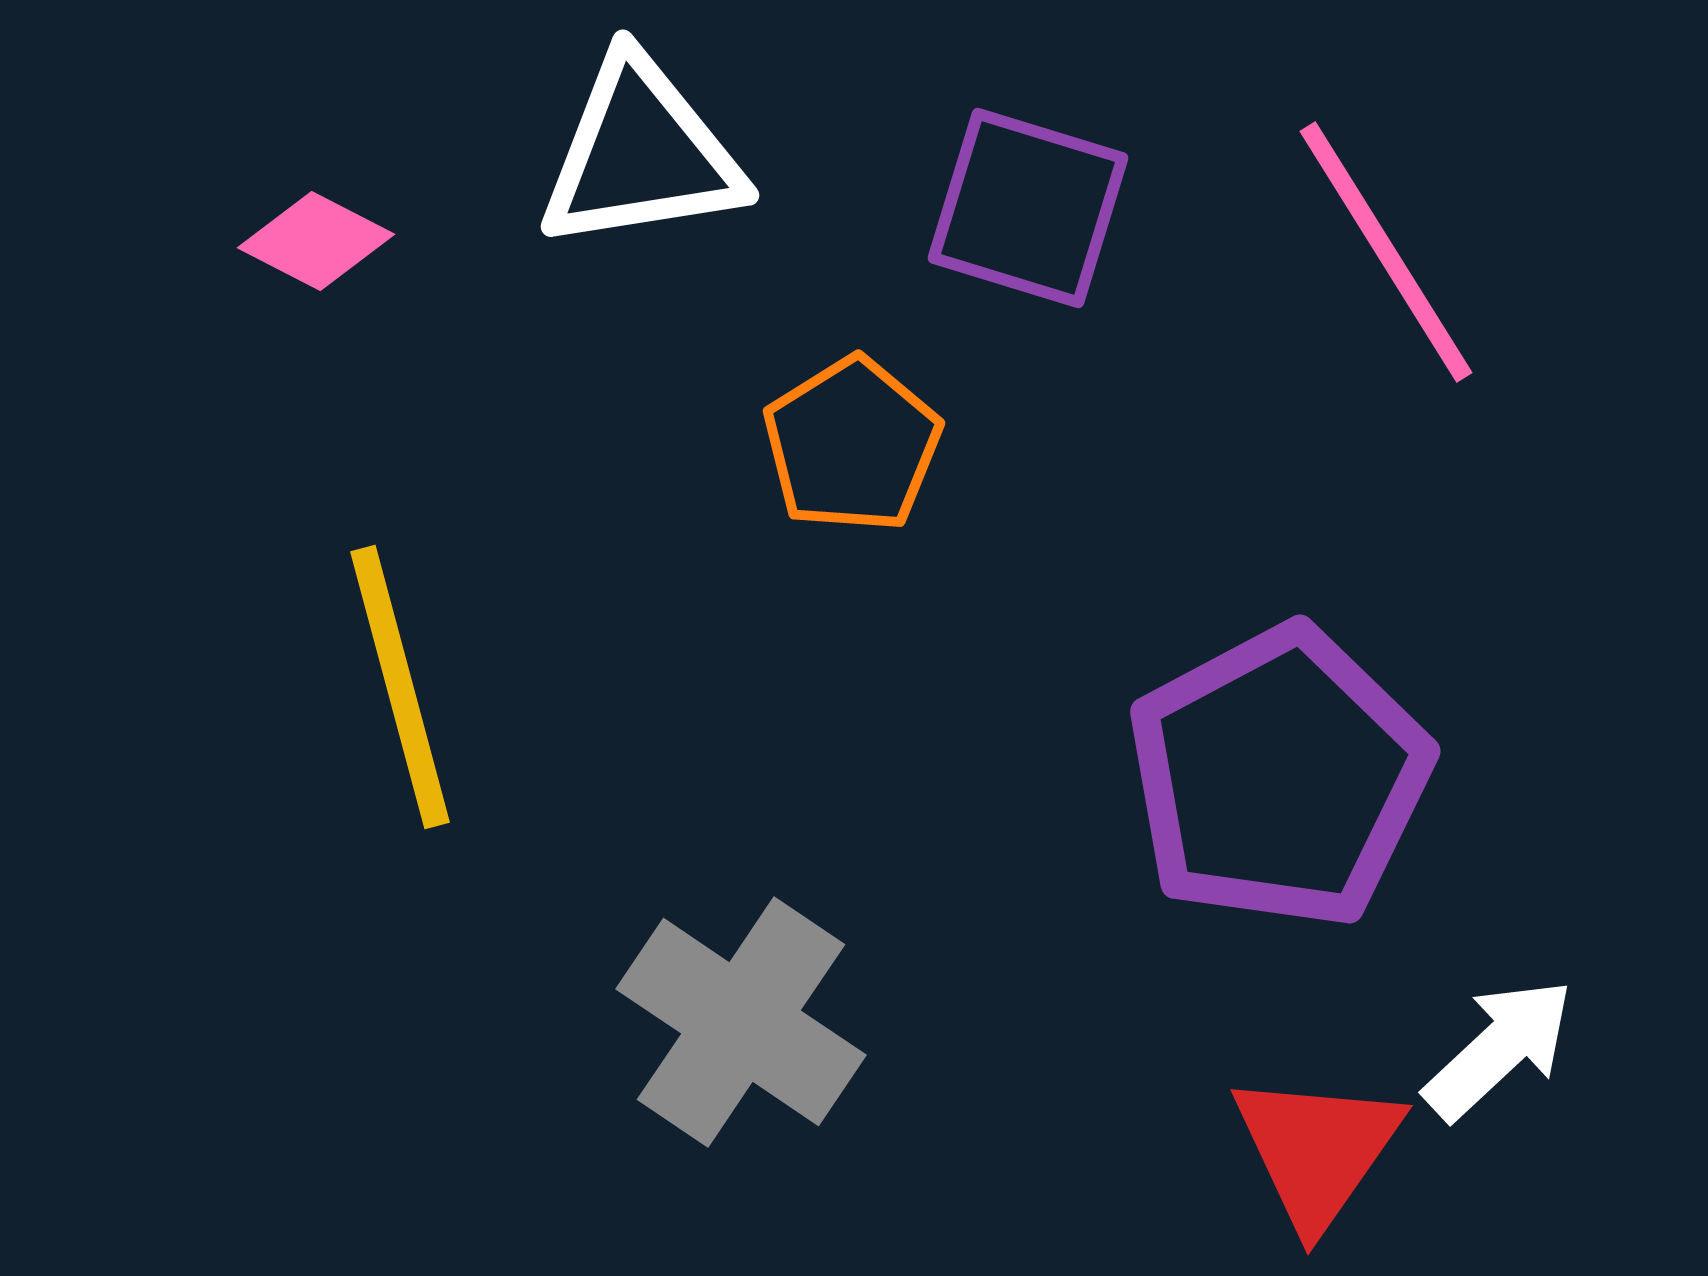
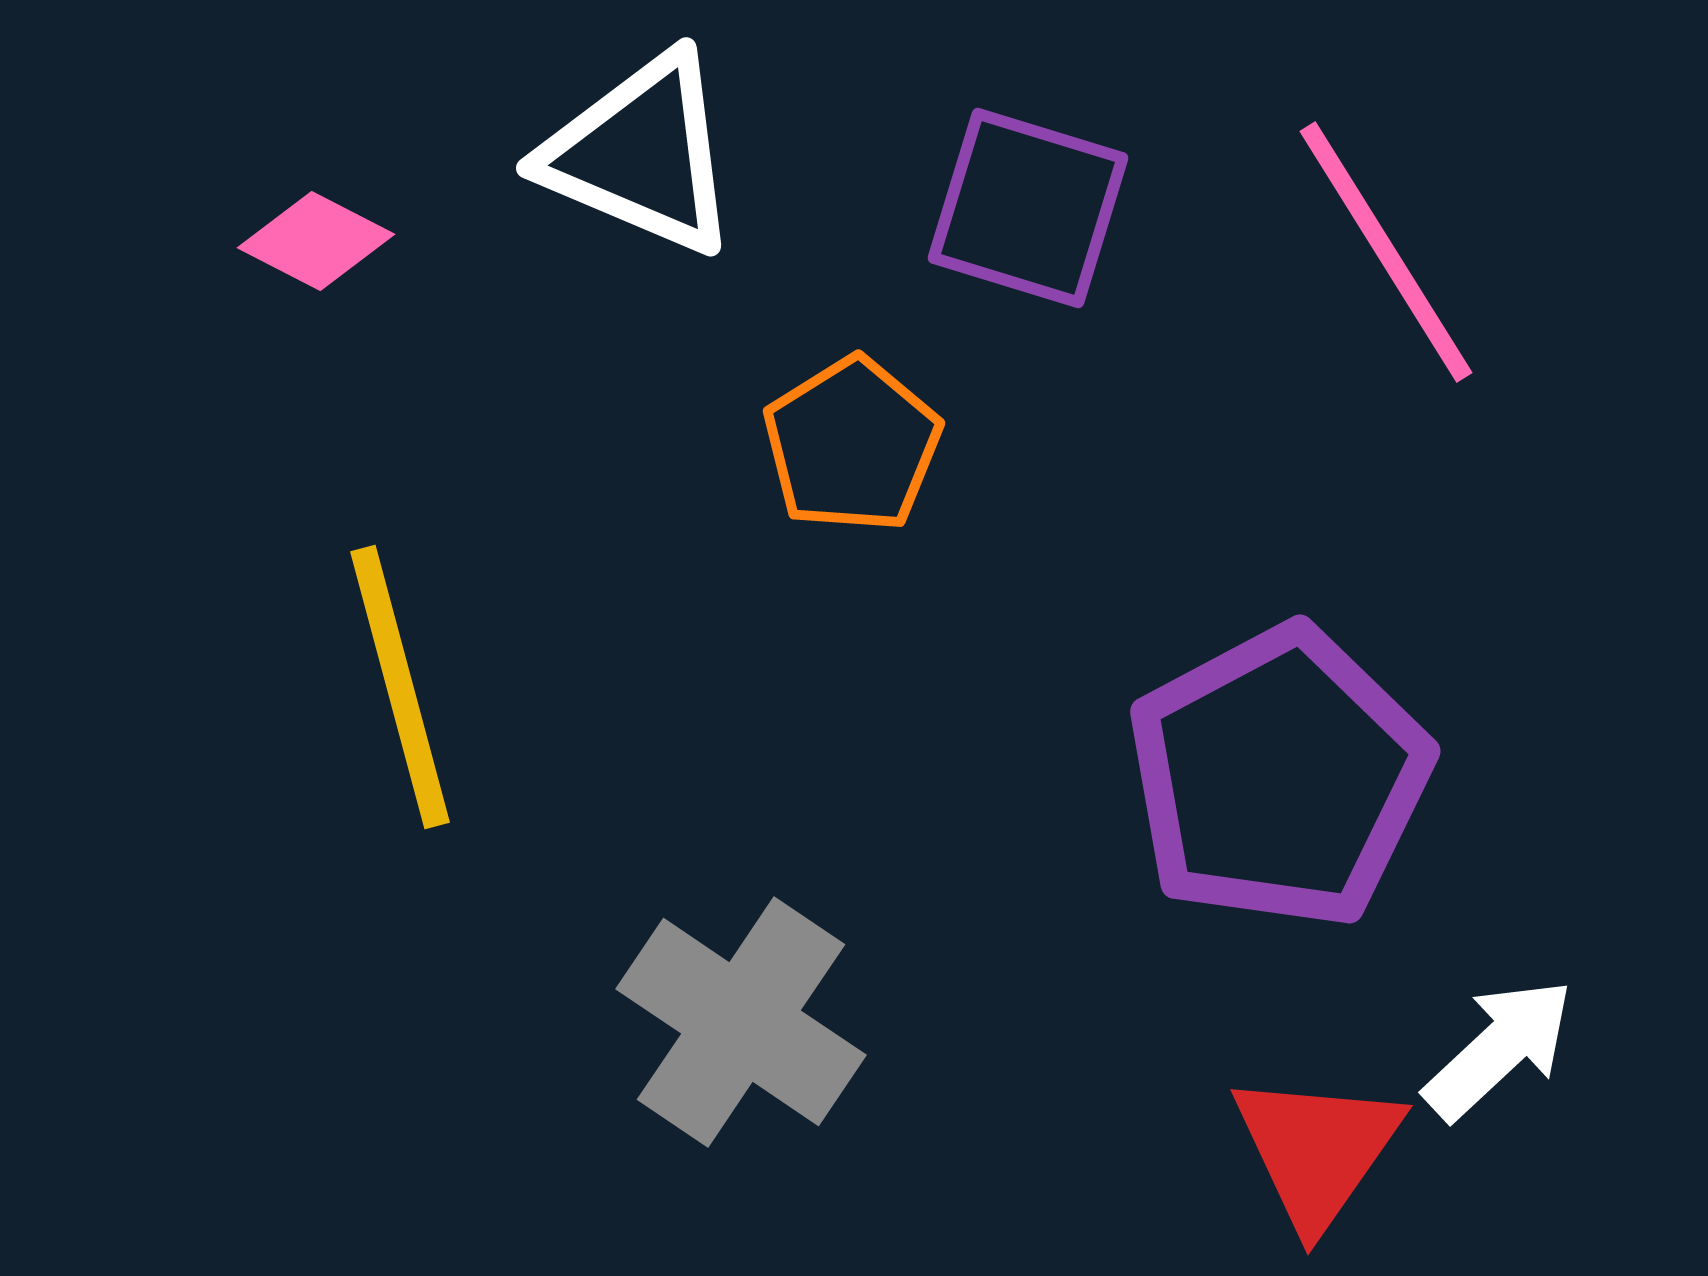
white triangle: rotated 32 degrees clockwise
